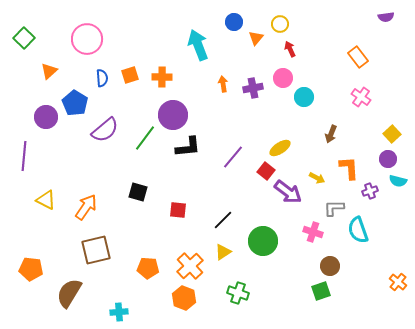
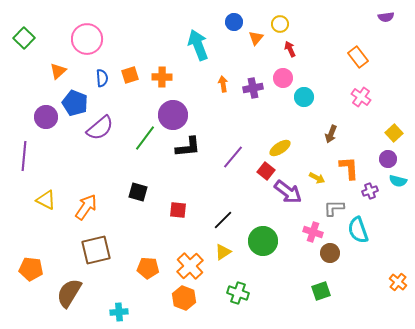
orange triangle at (49, 71): moved 9 px right
blue pentagon at (75, 103): rotated 10 degrees counterclockwise
purple semicircle at (105, 130): moved 5 px left, 2 px up
yellow square at (392, 134): moved 2 px right, 1 px up
brown circle at (330, 266): moved 13 px up
